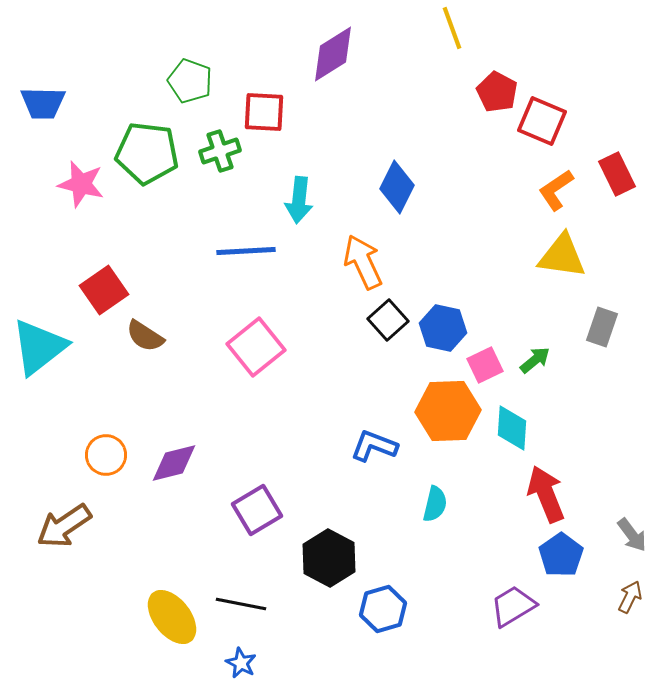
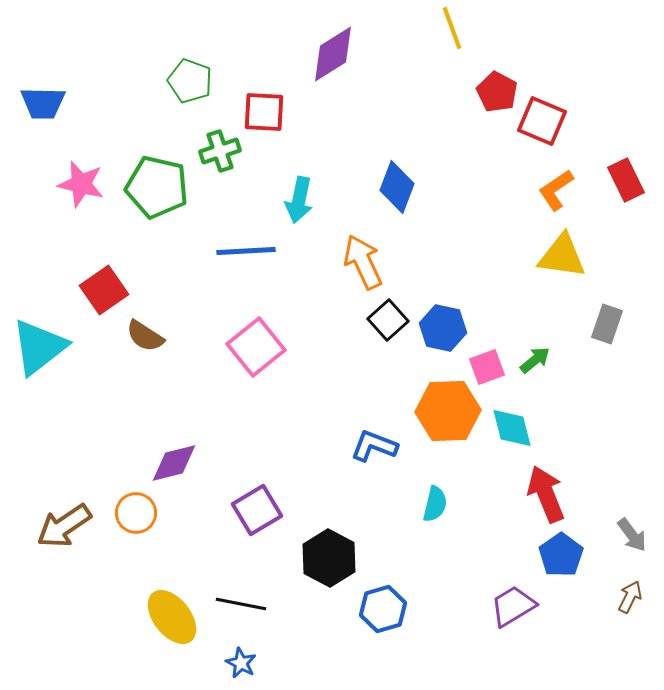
green pentagon at (147, 153): moved 10 px right, 34 px down; rotated 6 degrees clockwise
red rectangle at (617, 174): moved 9 px right, 6 px down
blue diamond at (397, 187): rotated 6 degrees counterclockwise
cyan arrow at (299, 200): rotated 6 degrees clockwise
gray rectangle at (602, 327): moved 5 px right, 3 px up
pink square at (485, 365): moved 2 px right, 2 px down; rotated 6 degrees clockwise
cyan diamond at (512, 428): rotated 18 degrees counterclockwise
orange circle at (106, 455): moved 30 px right, 58 px down
